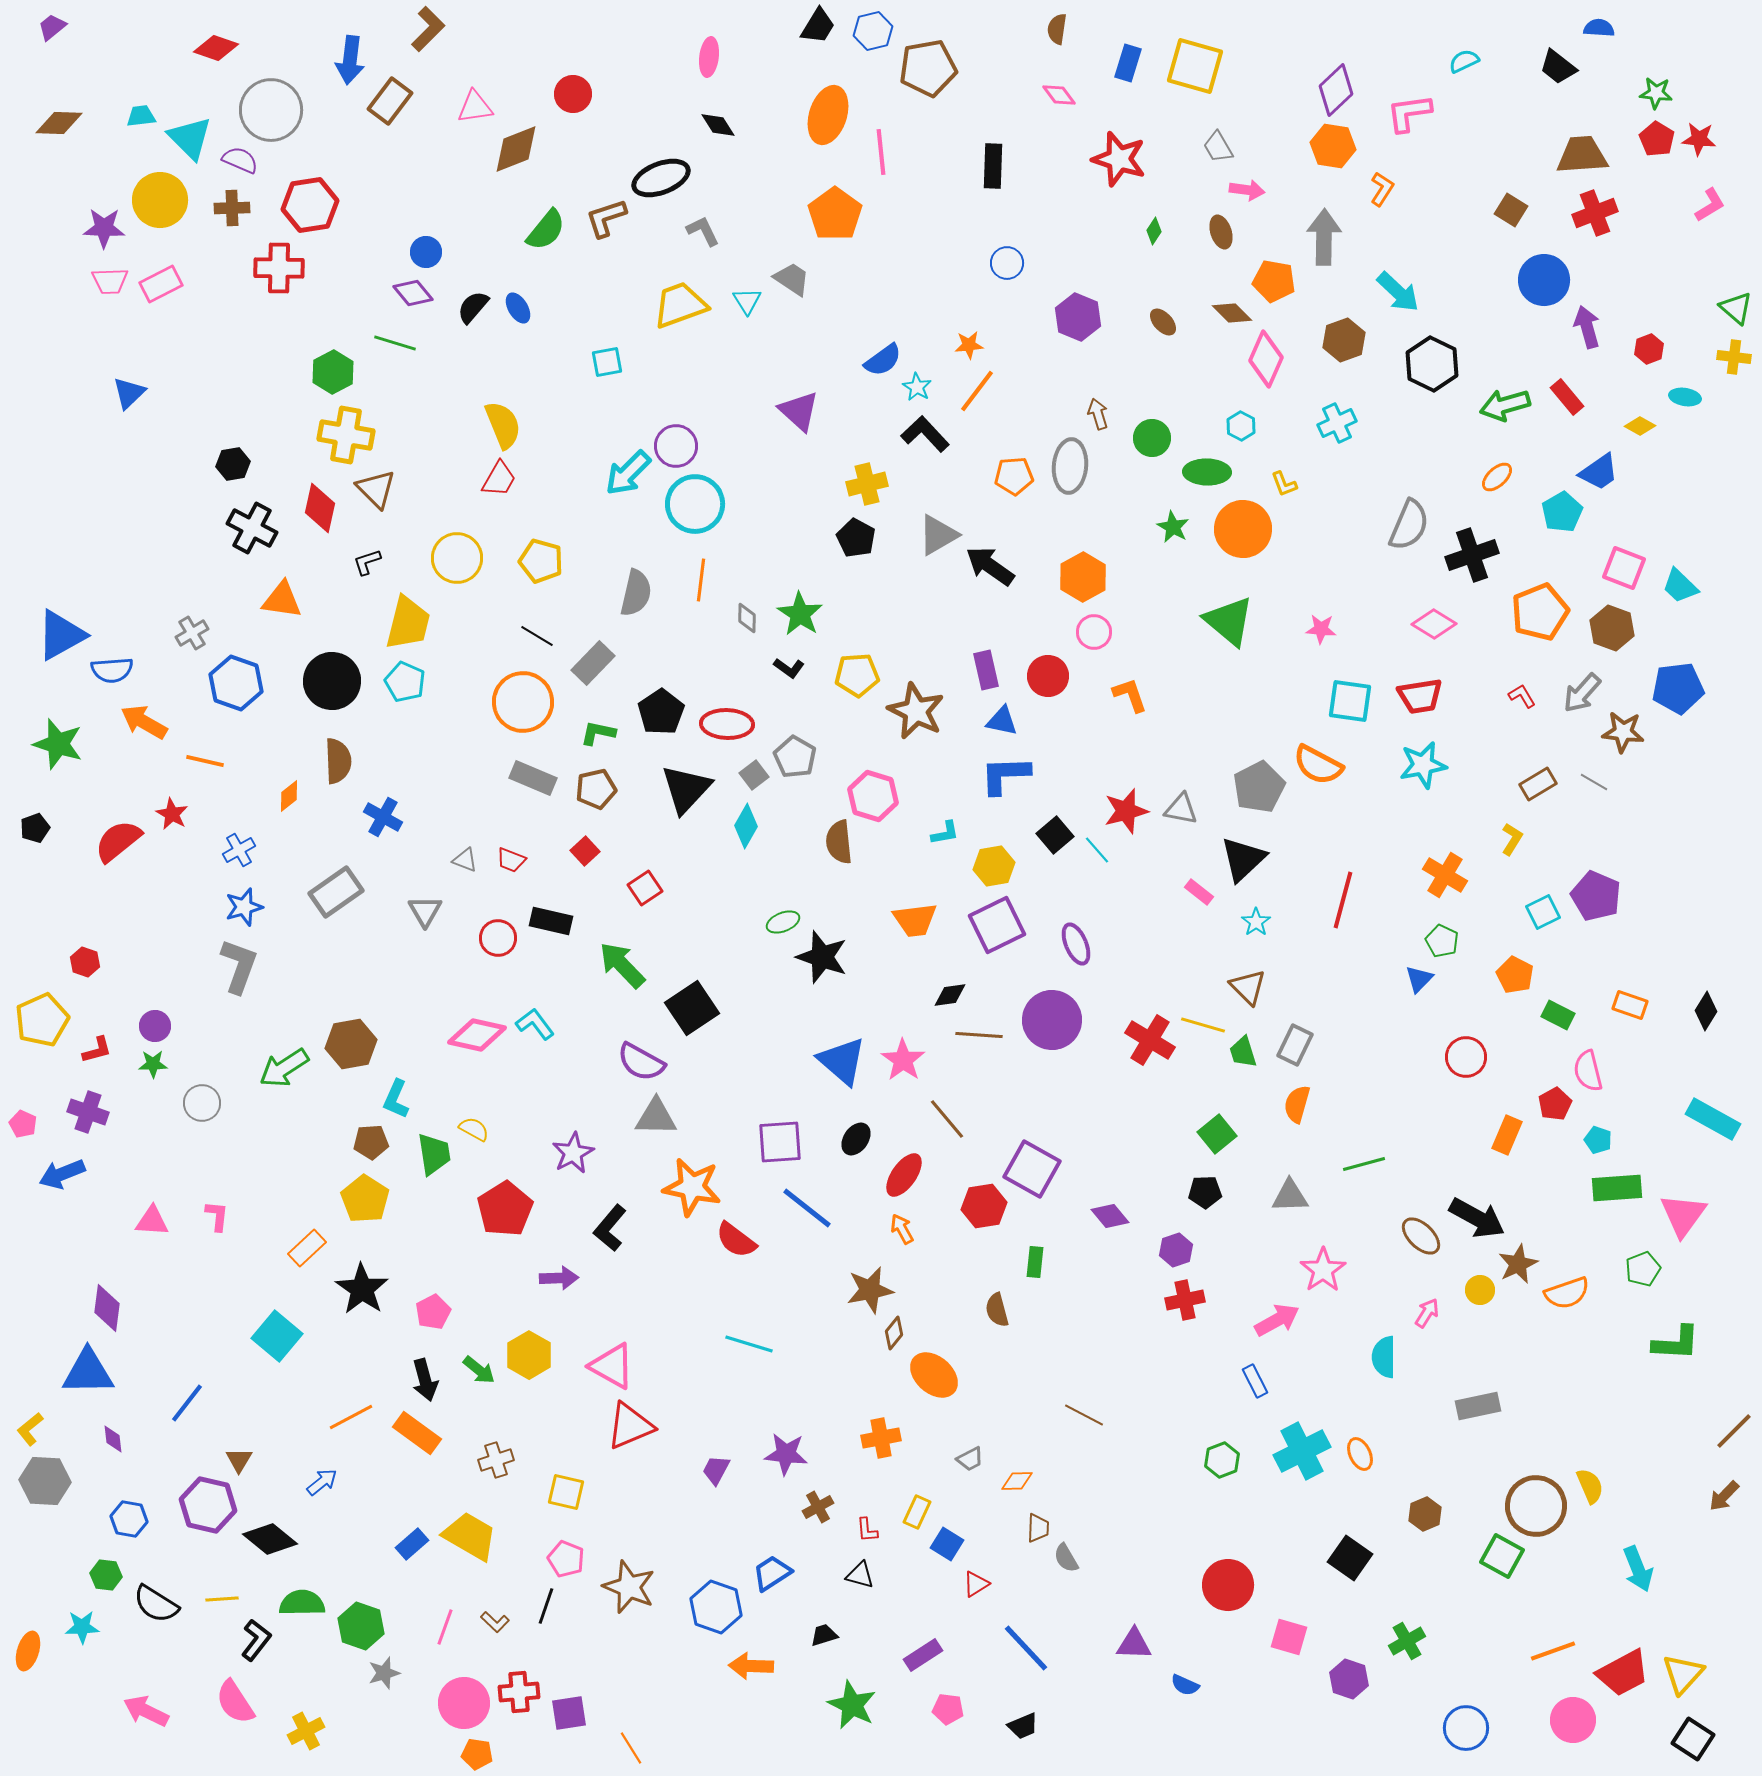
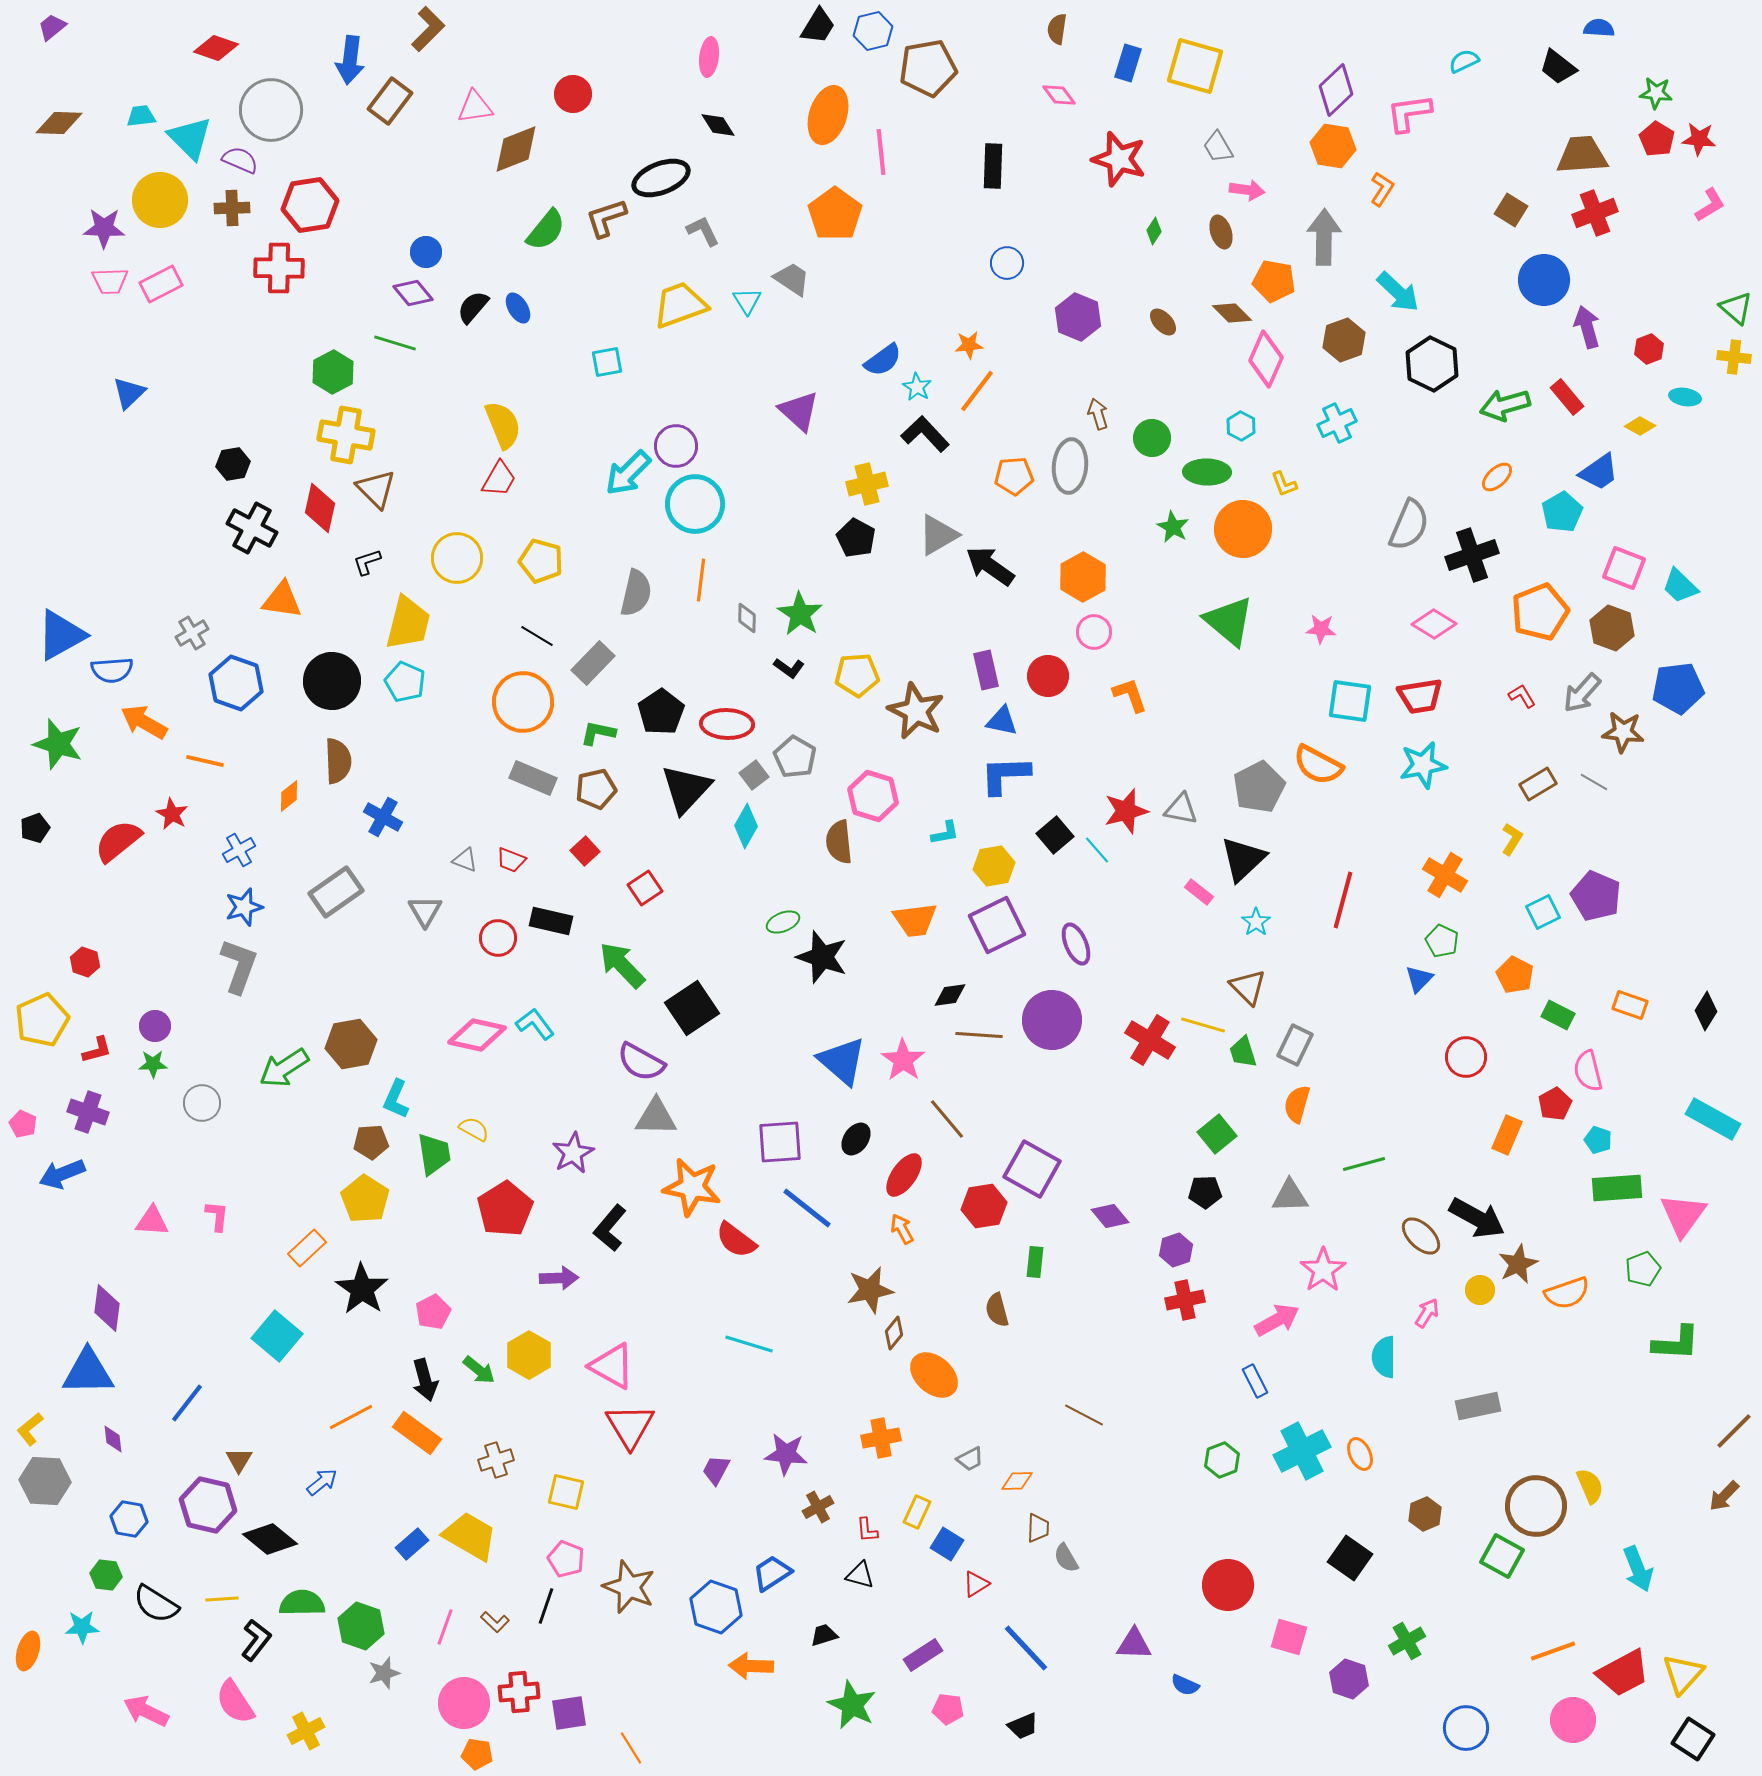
red triangle at (630, 1426): rotated 38 degrees counterclockwise
